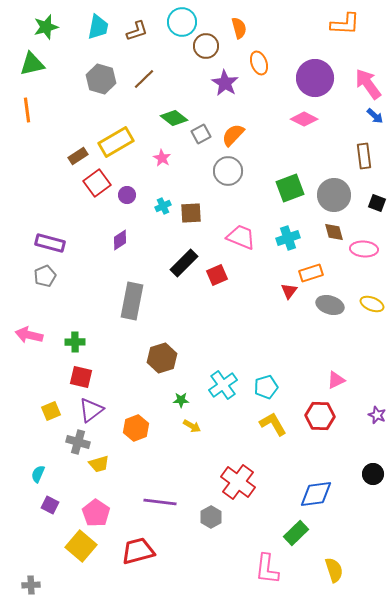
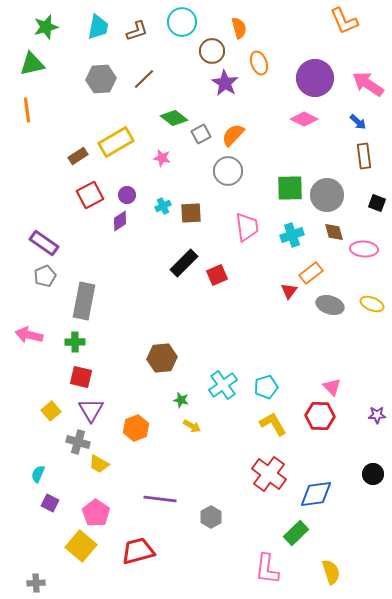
orange L-shape at (345, 24): moved 1 px left, 3 px up; rotated 64 degrees clockwise
brown circle at (206, 46): moved 6 px right, 5 px down
gray hexagon at (101, 79): rotated 20 degrees counterclockwise
pink arrow at (368, 84): rotated 20 degrees counterclockwise
blue arrow at (375, 116): moved 17 px left, 6 px down
pink star at (162, 158): rotated 18 degrees counterclockwise
red square at (97, 183): moved 7 px left, 12 px down; rotated 8 degrees clockwise
green square at (290, 188): rotated 20 degrees clockwise
gray circle at (334, 195): moved 7 px left
pink trapezoid at (241, 237): moved 6 px right, 10 px up; rotated 60 degrees clockwise
cyan cross at (288, 238): moved 4 px right, 3 px up
purple diamond at (120, 240): moved 19 px up
purple rectangle at (50, 243): moved 6 px left; rotated 20 degrees clockwise
orange rectangle at (311, 273): rotated 20 degrees counterclockwise
gray rectangle at (132, 301): moved 48 px left
brown hexagon at (162, 358): rotated 12 degrees clockwise
pink triangle at (336, 380): moved 4 px left, 7 px down; rotated 48 degrees counterclockwise
green star at (181, 400): rotated 14 degrees clockwise
purple triangle at (91, 410): rotated 24 degrees counterclockwise
yellow square at (51, 411): rotated 18 degrees counterclockwise
purple star at (377, 415): rotated 24 degrees counterclockwise
yellow trapezoid at (99, 464): rotated 45 degrees clockwise
red cross at (238, 482): moved 31 px right, 8 px up
purple line at (160, 502): moved 3 px up
purple square at (50, 505): moved 2 px up
yellow semicircle at (334, 570): moved 3 px left, 2 px down
gray cross at (31, 585): moved 5 px right, 2 px up
